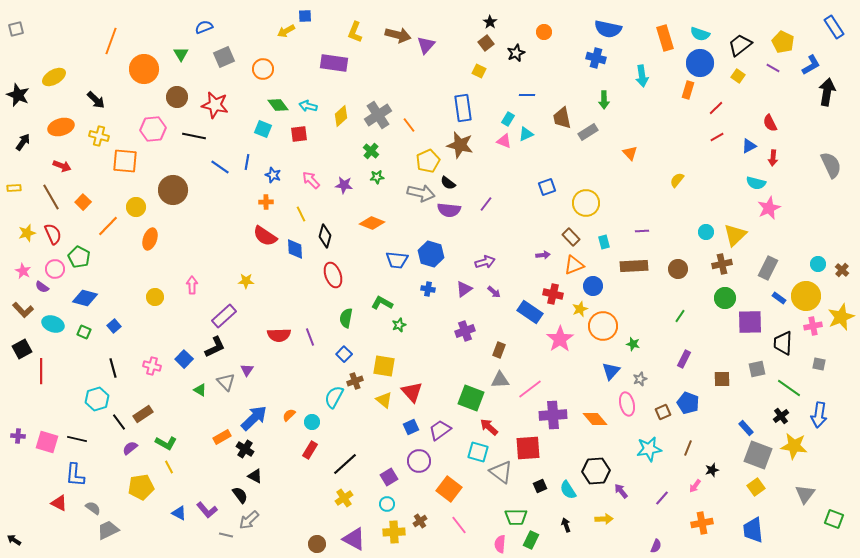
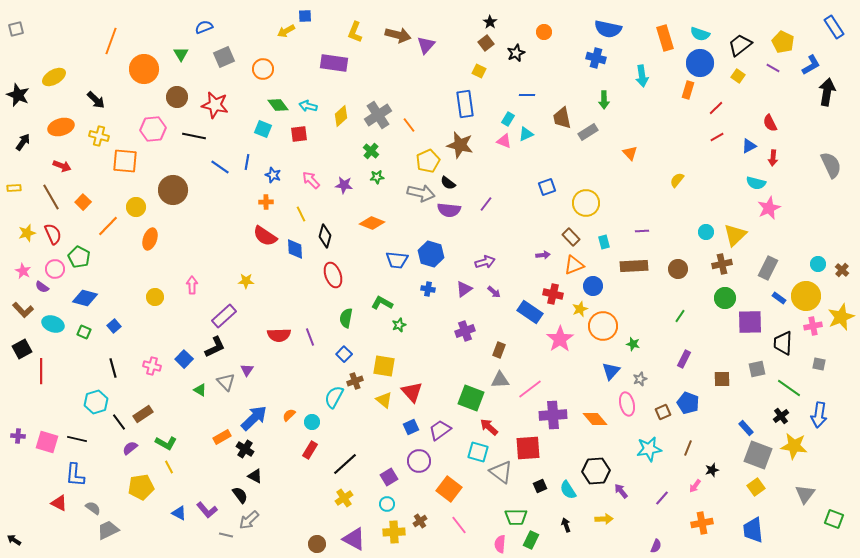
blue rectangle at (463, 108): moved 2 px right, 4 px up
cyan hexagon at (97, 399): moved 1 px left, 3 px down
